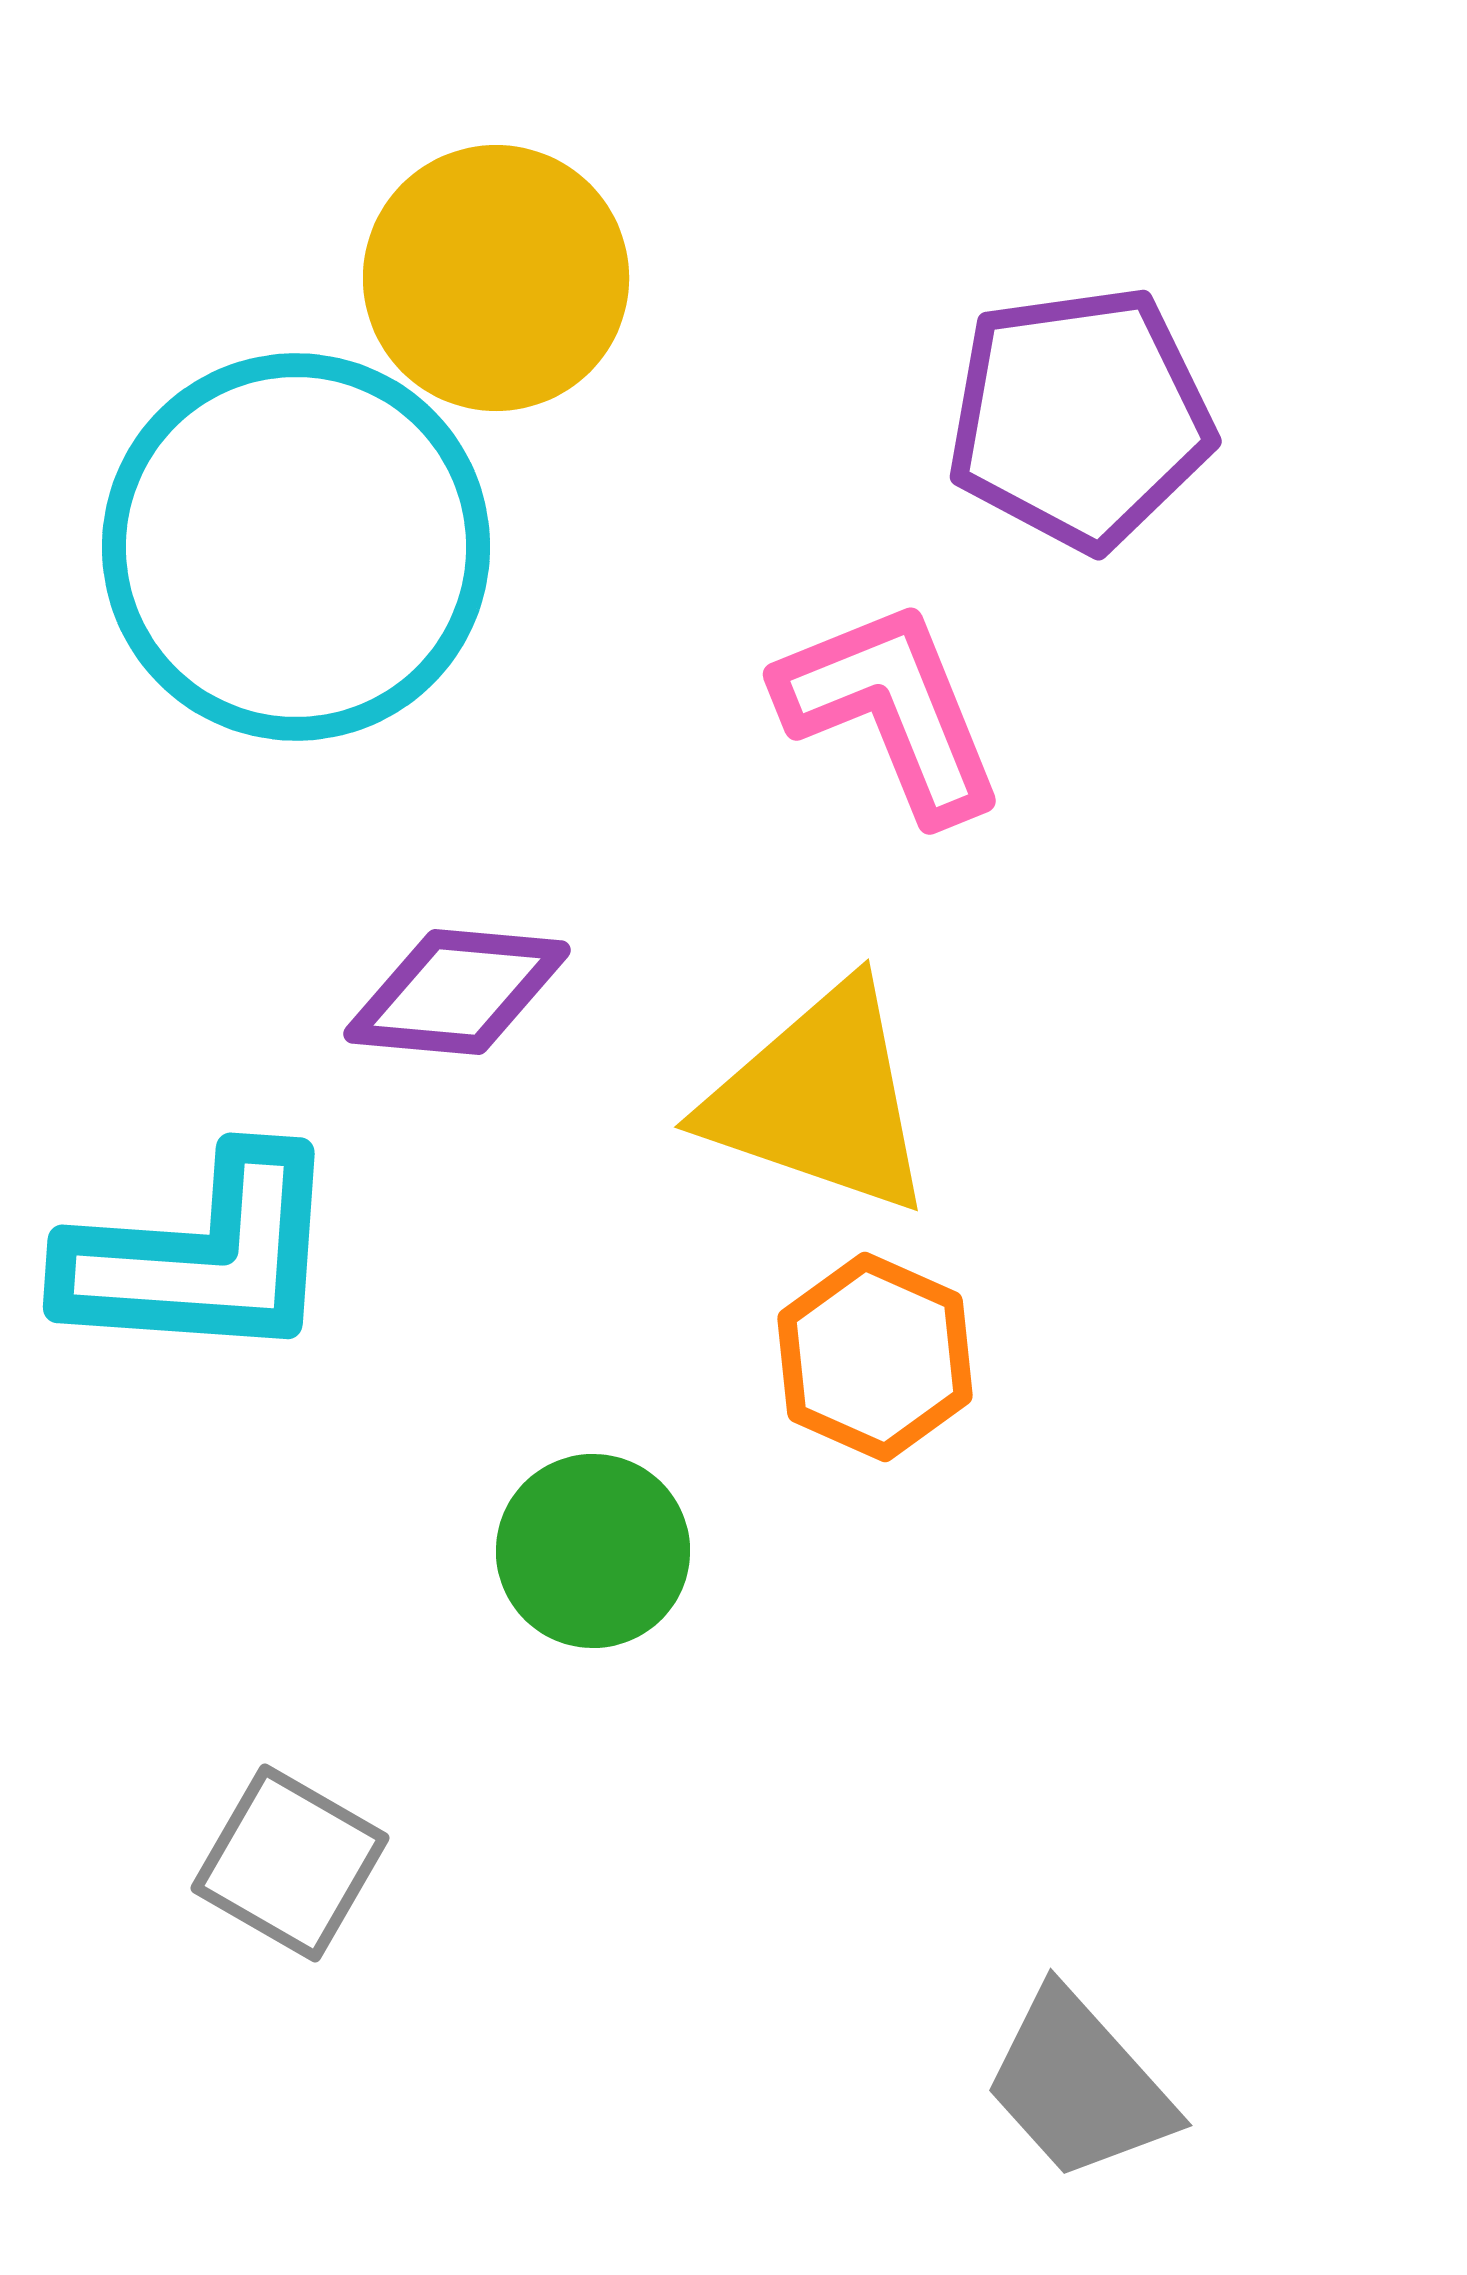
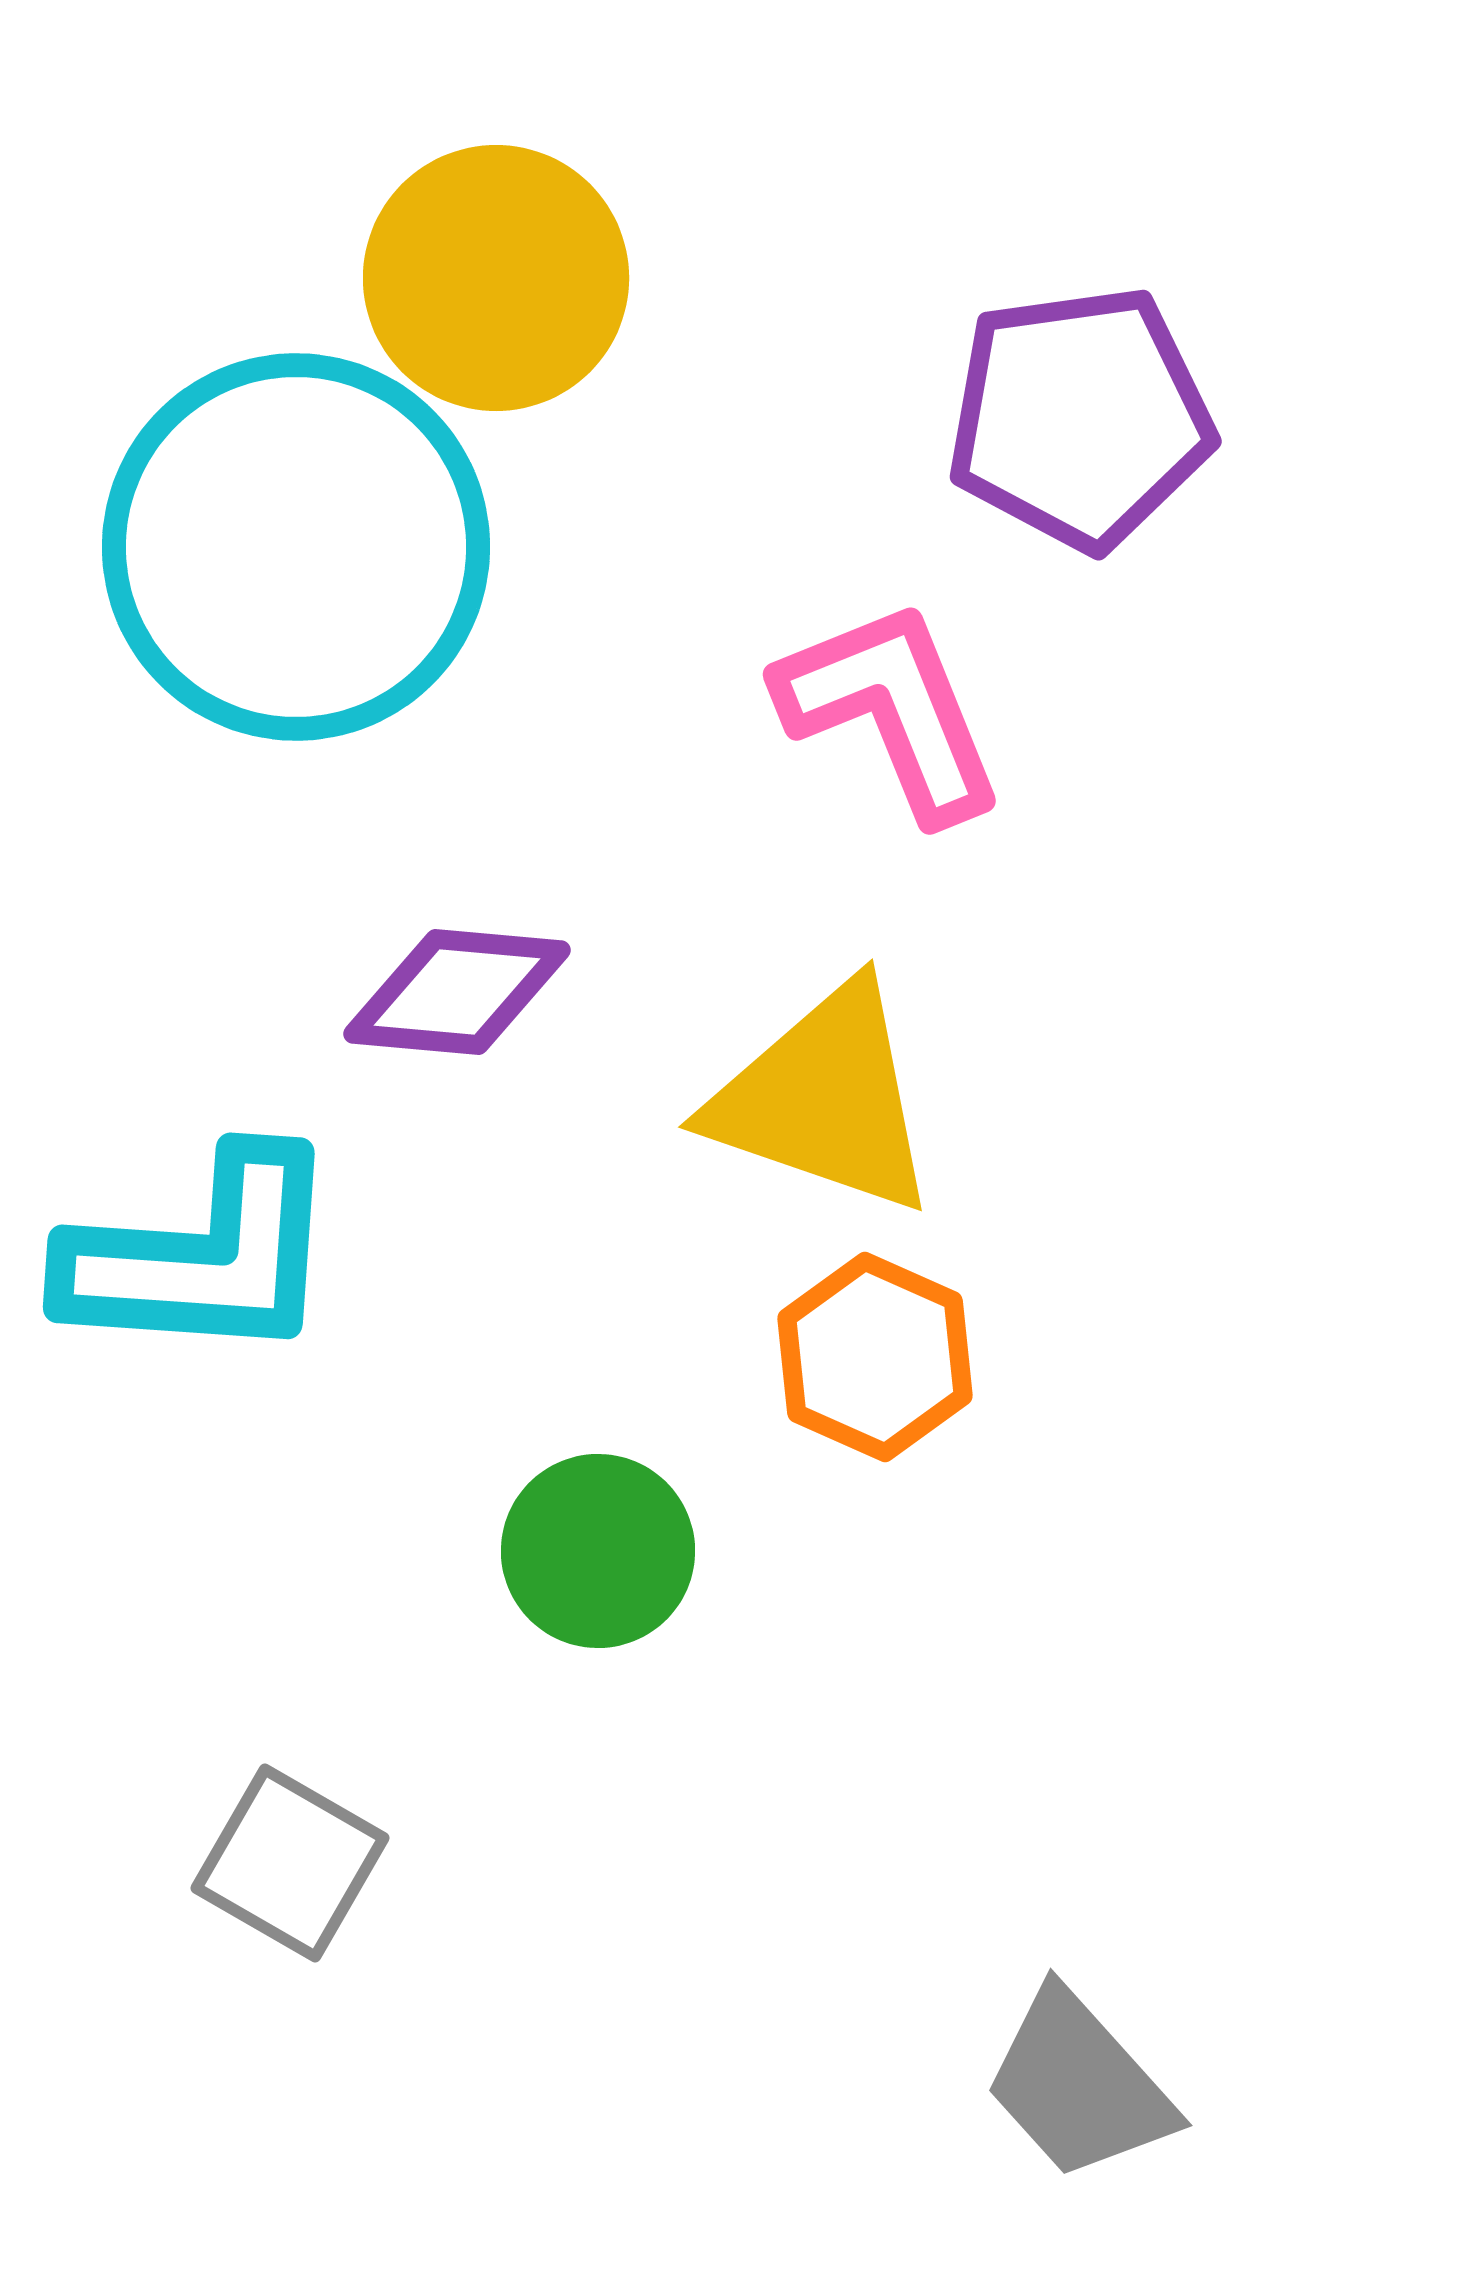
yellow triangle: moved 4 px right
green circle: moved 5 px right
